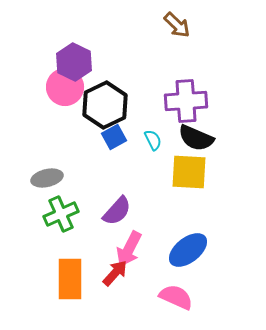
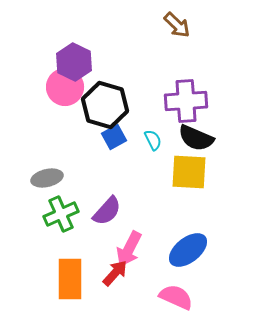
black hexagon: rotated 18 degrees counterclockwise
purple semicircle: moved 10 px left
